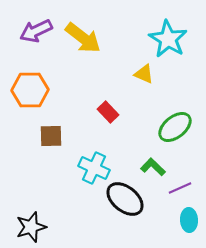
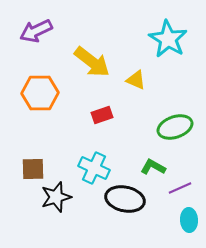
yellow arrow: moved 9 px right, 24 px down
yellow triangle: moved 8 px left, 6 px down
orange hexagon: moved 10 px right, 3 px down
red rectangle: moved 6 px left, 3 px down; rotated 65 degrees counterclockwise
green ellipse: rotated 20 degrees clockwise
brown square: moved 18 px left, 33 px down
green L-shape: rotated 15 degrees counterclockwise
black ellipse: rotated 27 degrees counterclockwise
black star: moved 25 px right, 30 px up
